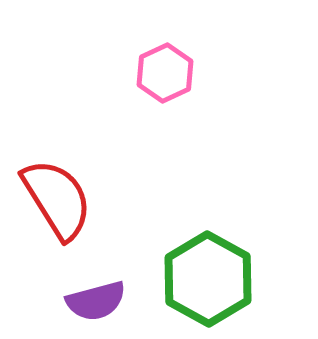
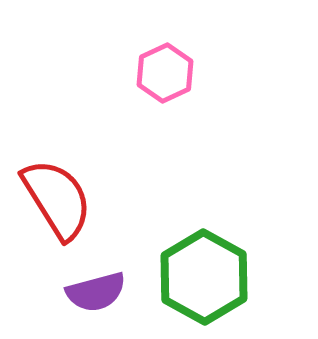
green hexagon: moved 4 px left, 2 px up
purple semicircle: moved 9 px up
